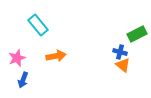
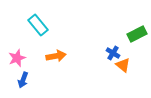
blue cross: moved 7 px left, 1 px down; rotated 16 degrees clockwise
